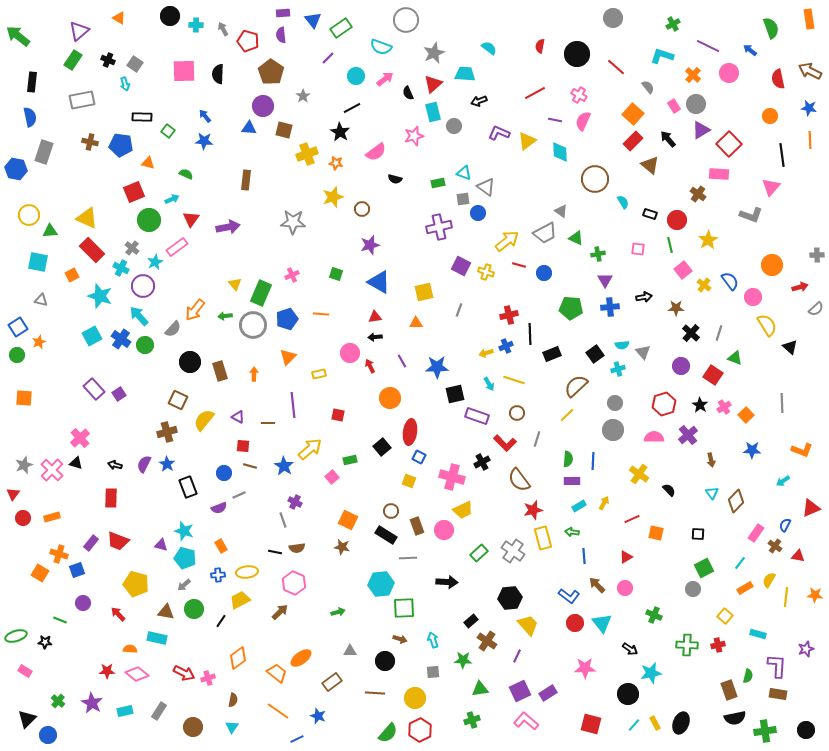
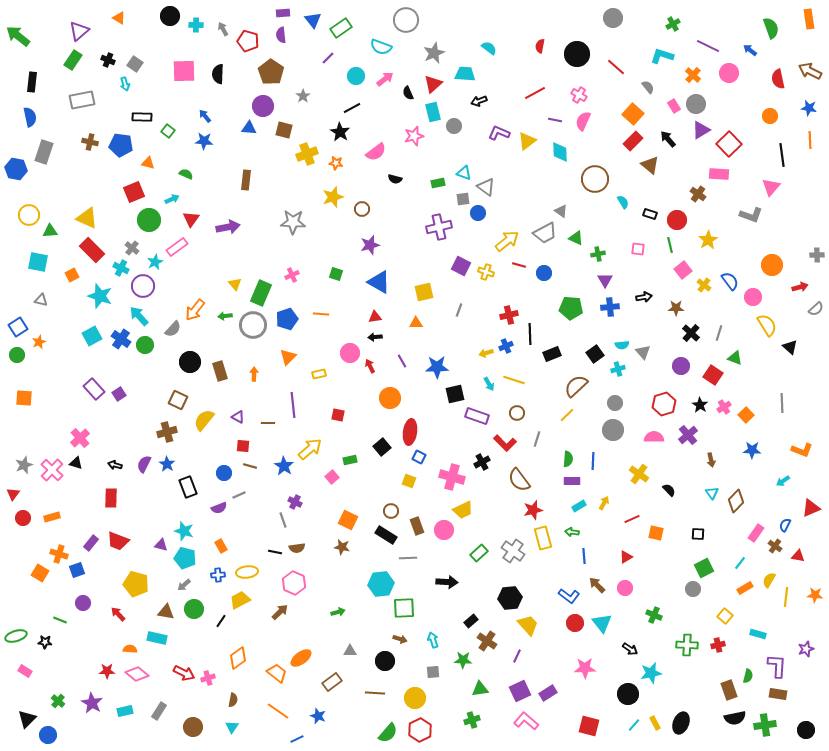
red square at (591, 724): moved 2 px left, 2 px down
green cross at (765, 731): moved 6 px up
